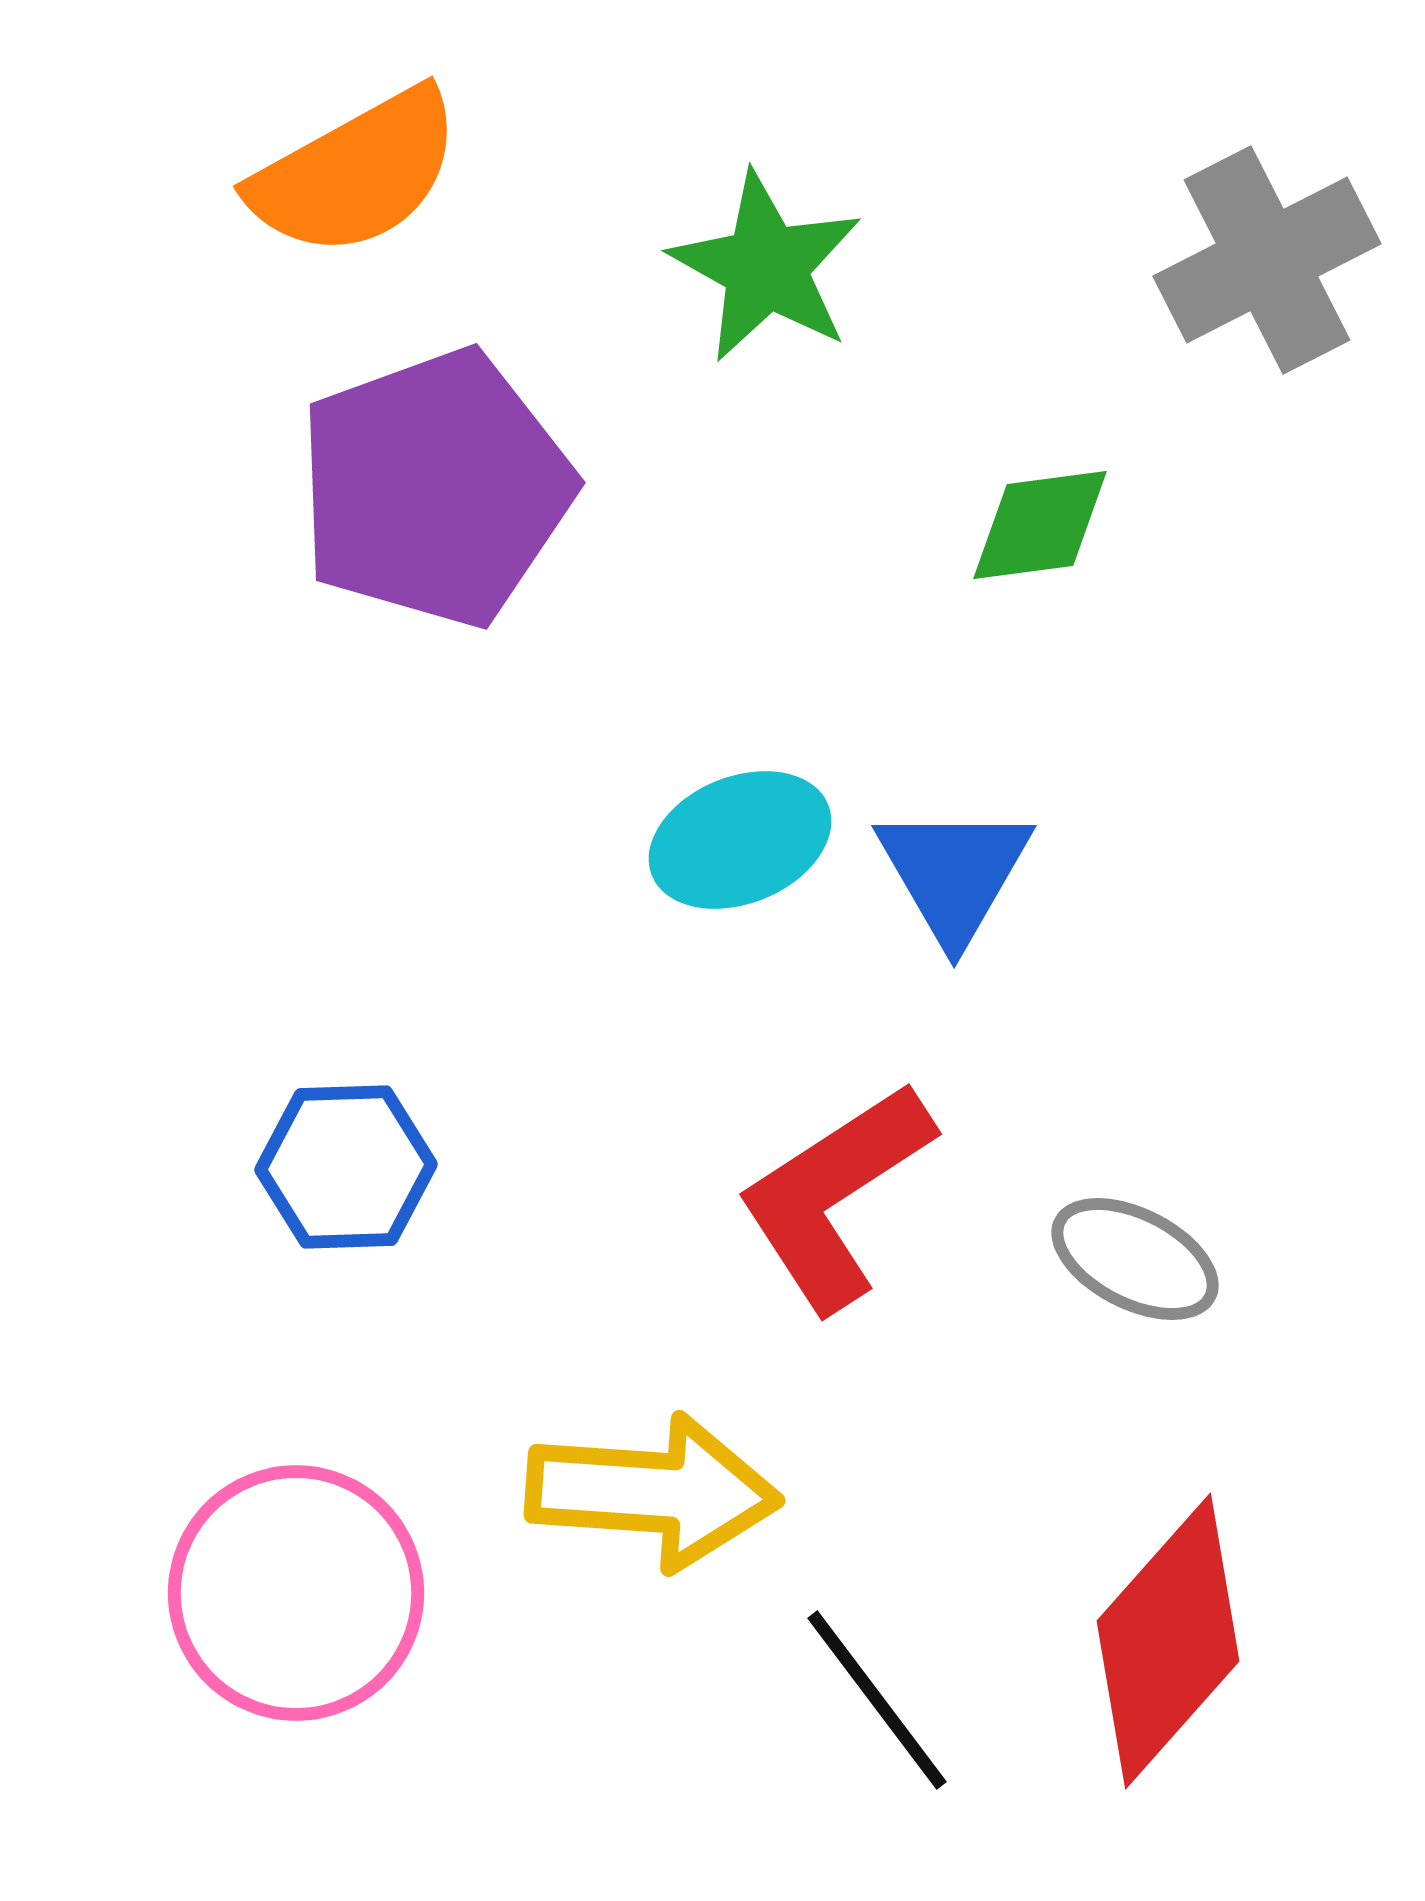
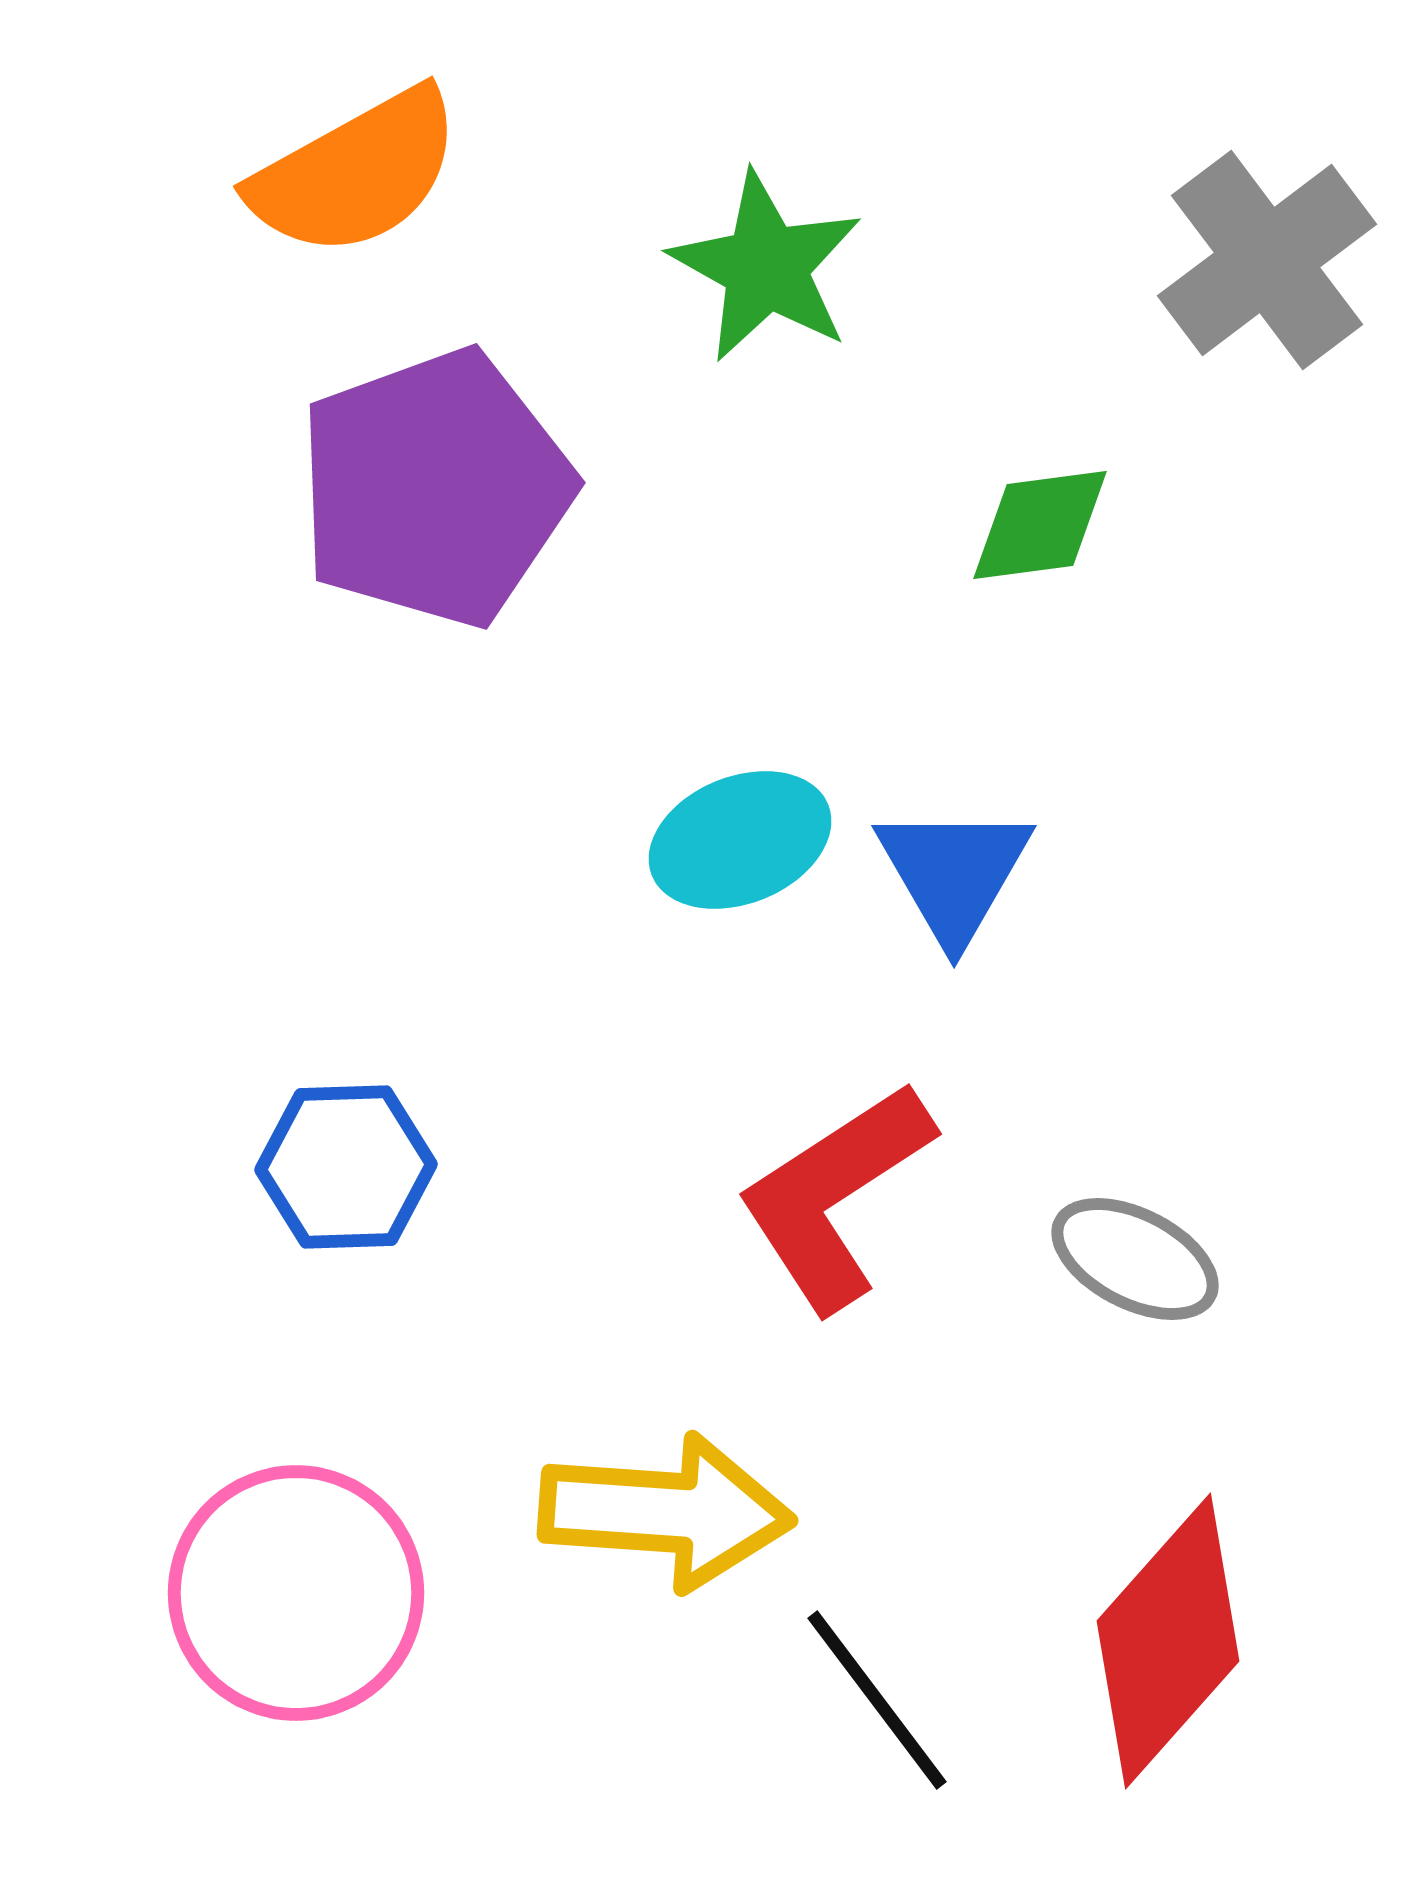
gray cross: rotated 10 degrees counterclockwise
yellow arrow: moved 13 px right, 20 px down
